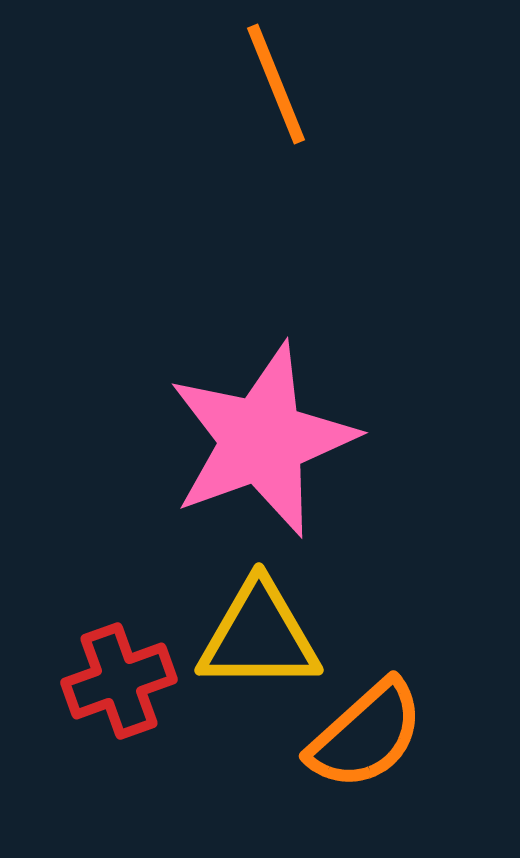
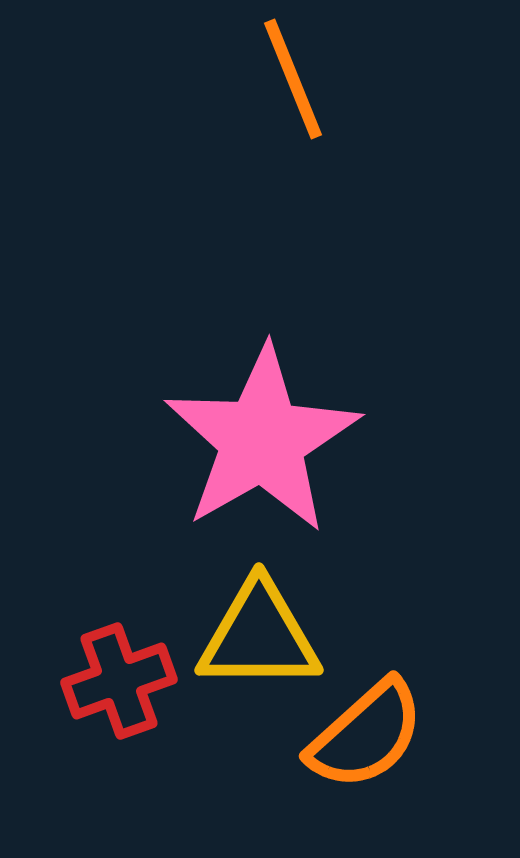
orange line: moved 17 px right, 5 px up
pink star: rotated 10 degrees counterclockwise
